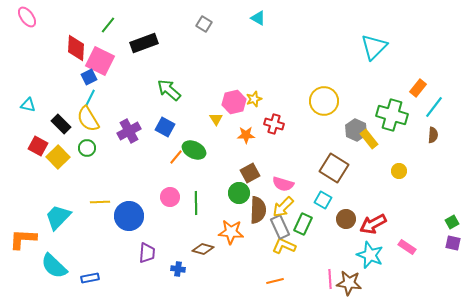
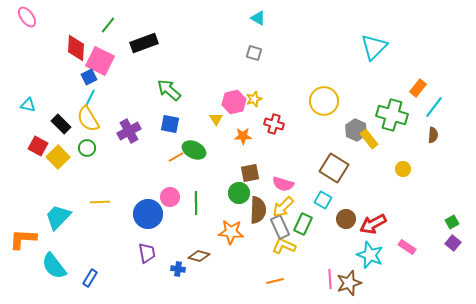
gray square at (204, 24): moved 50 px right, 29 px down; rotated 14 degrees counterclockwise
blue square at (165, 127): moved 5 px right, 3 px up; rotated 18 degrees counterclockwise
orange star at (246, 135): moved 3 px left, 1 px down
orange line at (176, 157): rotated 21 degrees clockwise
yellow circle at (399, 171): moved 4 px right, 2 px up
brown square at (250, 173): rotated 18 degrees clockwise
blue circle at (129, 216): moved 19 px right, 2 px up
purple square at (453, 243): rotated 28 degrees clockwise
brown diamond at (203, 249): moved 4 px left, 7 px down
purple trapezoid at (147, 253): rotated 15 degrees counterclockwise
cyan semicircle at (54, 266): rotated 8 degrees clockwise
blue rectangle at (90, 278): rotated 48 degrees counterclockwise
brown star at (349, 283): rotated 25 degrees counterclockwise
